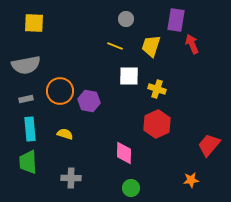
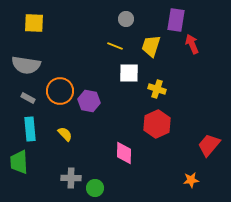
gray semicircle: rotated 20 degrees clockwise
white square: moved 3 px up
gray rectangle: moved 2 px right, 1 px up; rotated 40 degrees clockwise
yellow semicircle: rotated 28 degrees clockwise
green trapezoid: moved 9 px left
green circle: moved 36 px left
